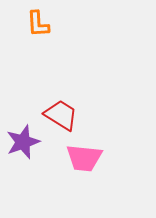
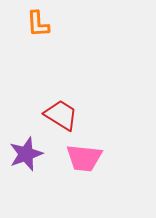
purple star: moved 3 px right, 12 px down
